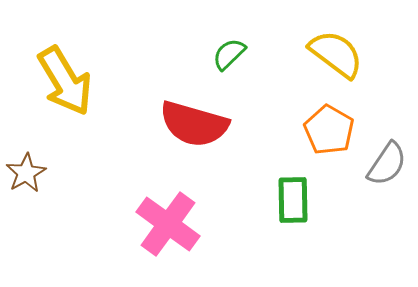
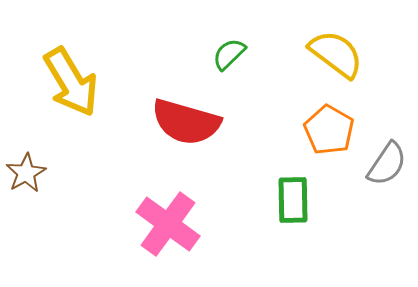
yellow arrow: moved 6 px right, 1 px down
red semicircle: moved 8 px left, 2 px up
